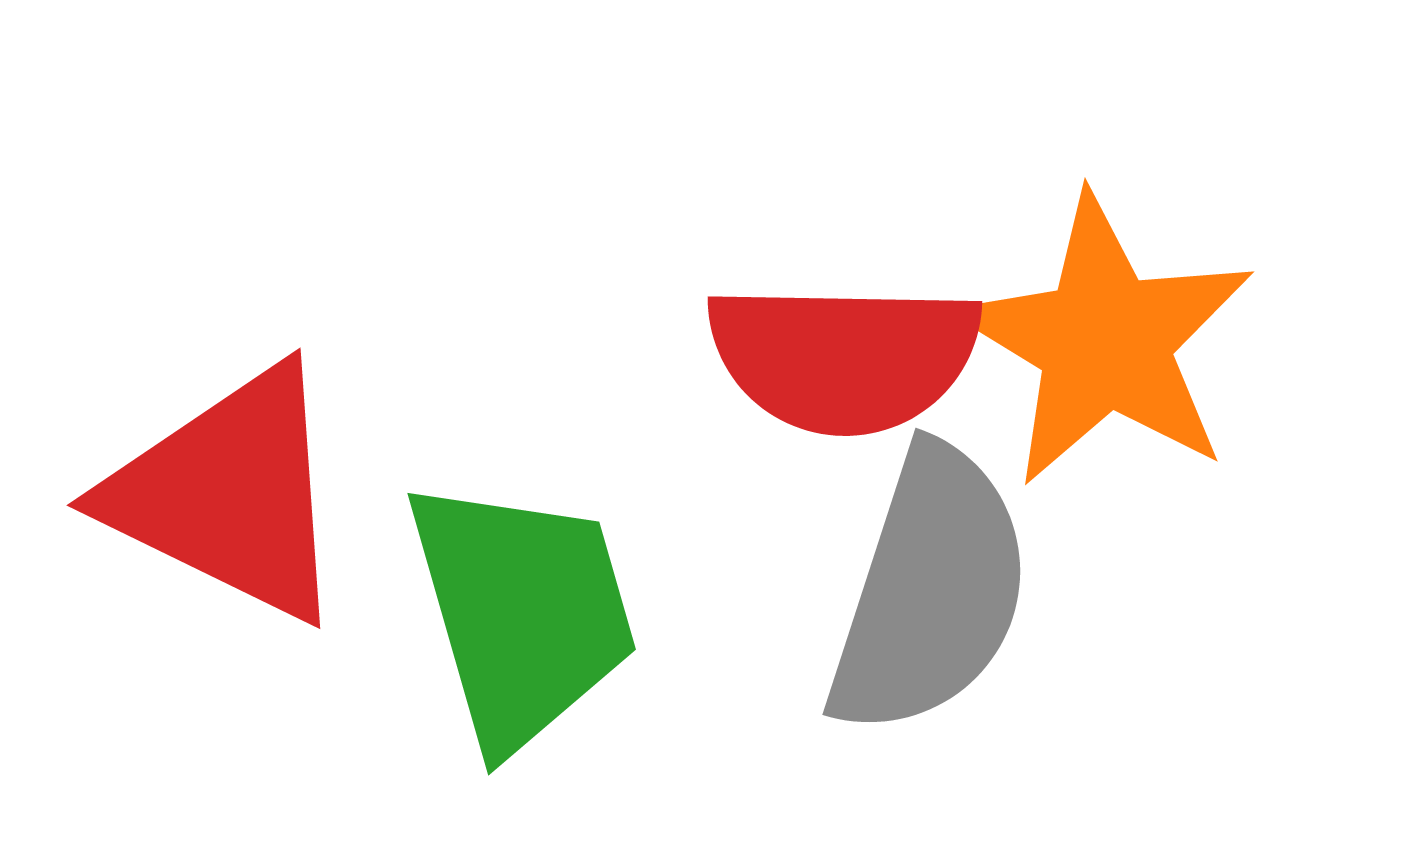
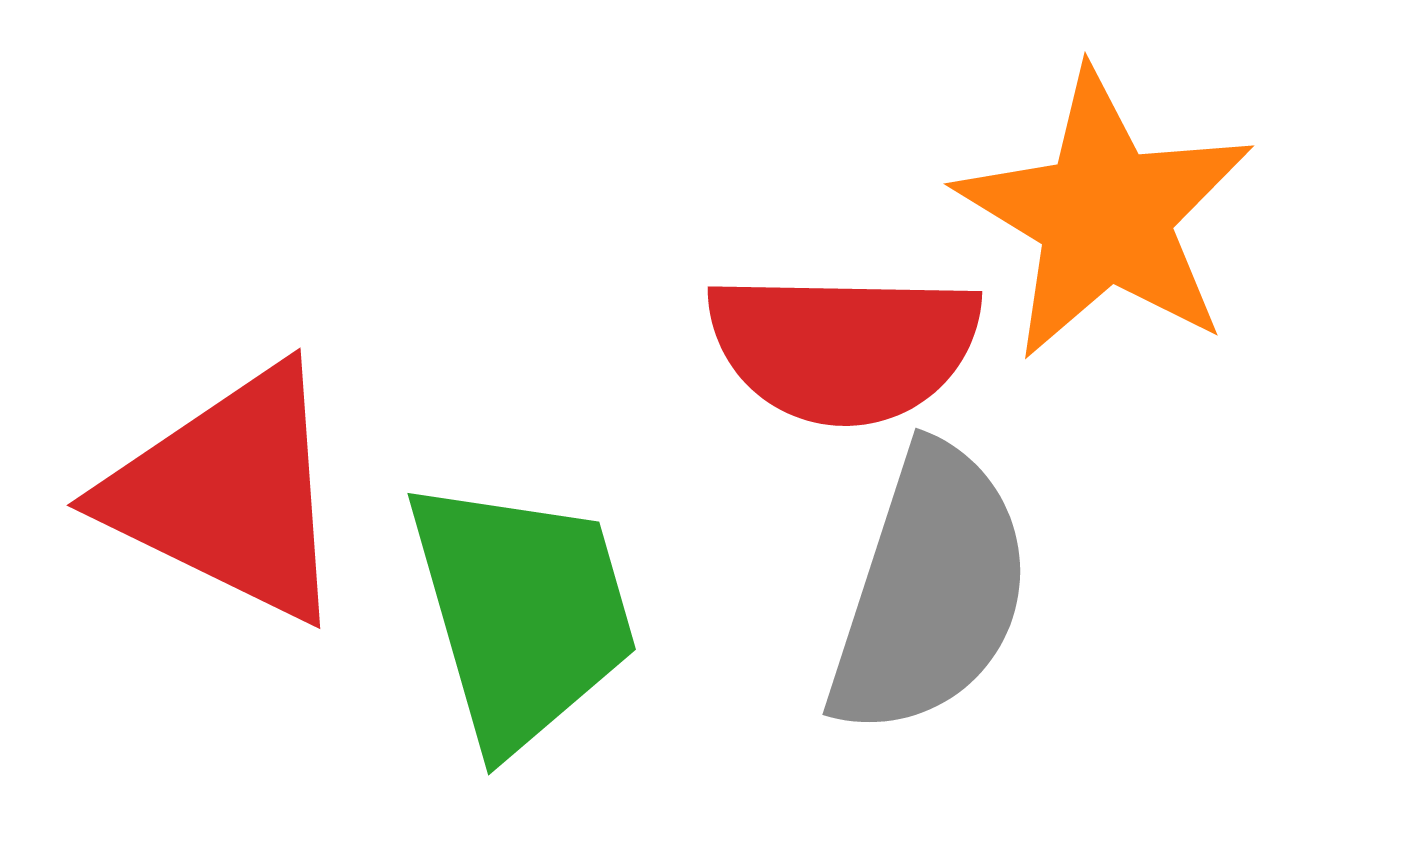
orange star: moved 126 px up
red semicircle: moved 10 px up
